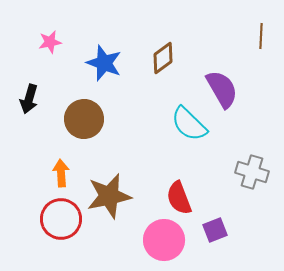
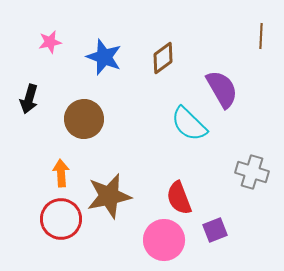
blue star: moved 6 px up
